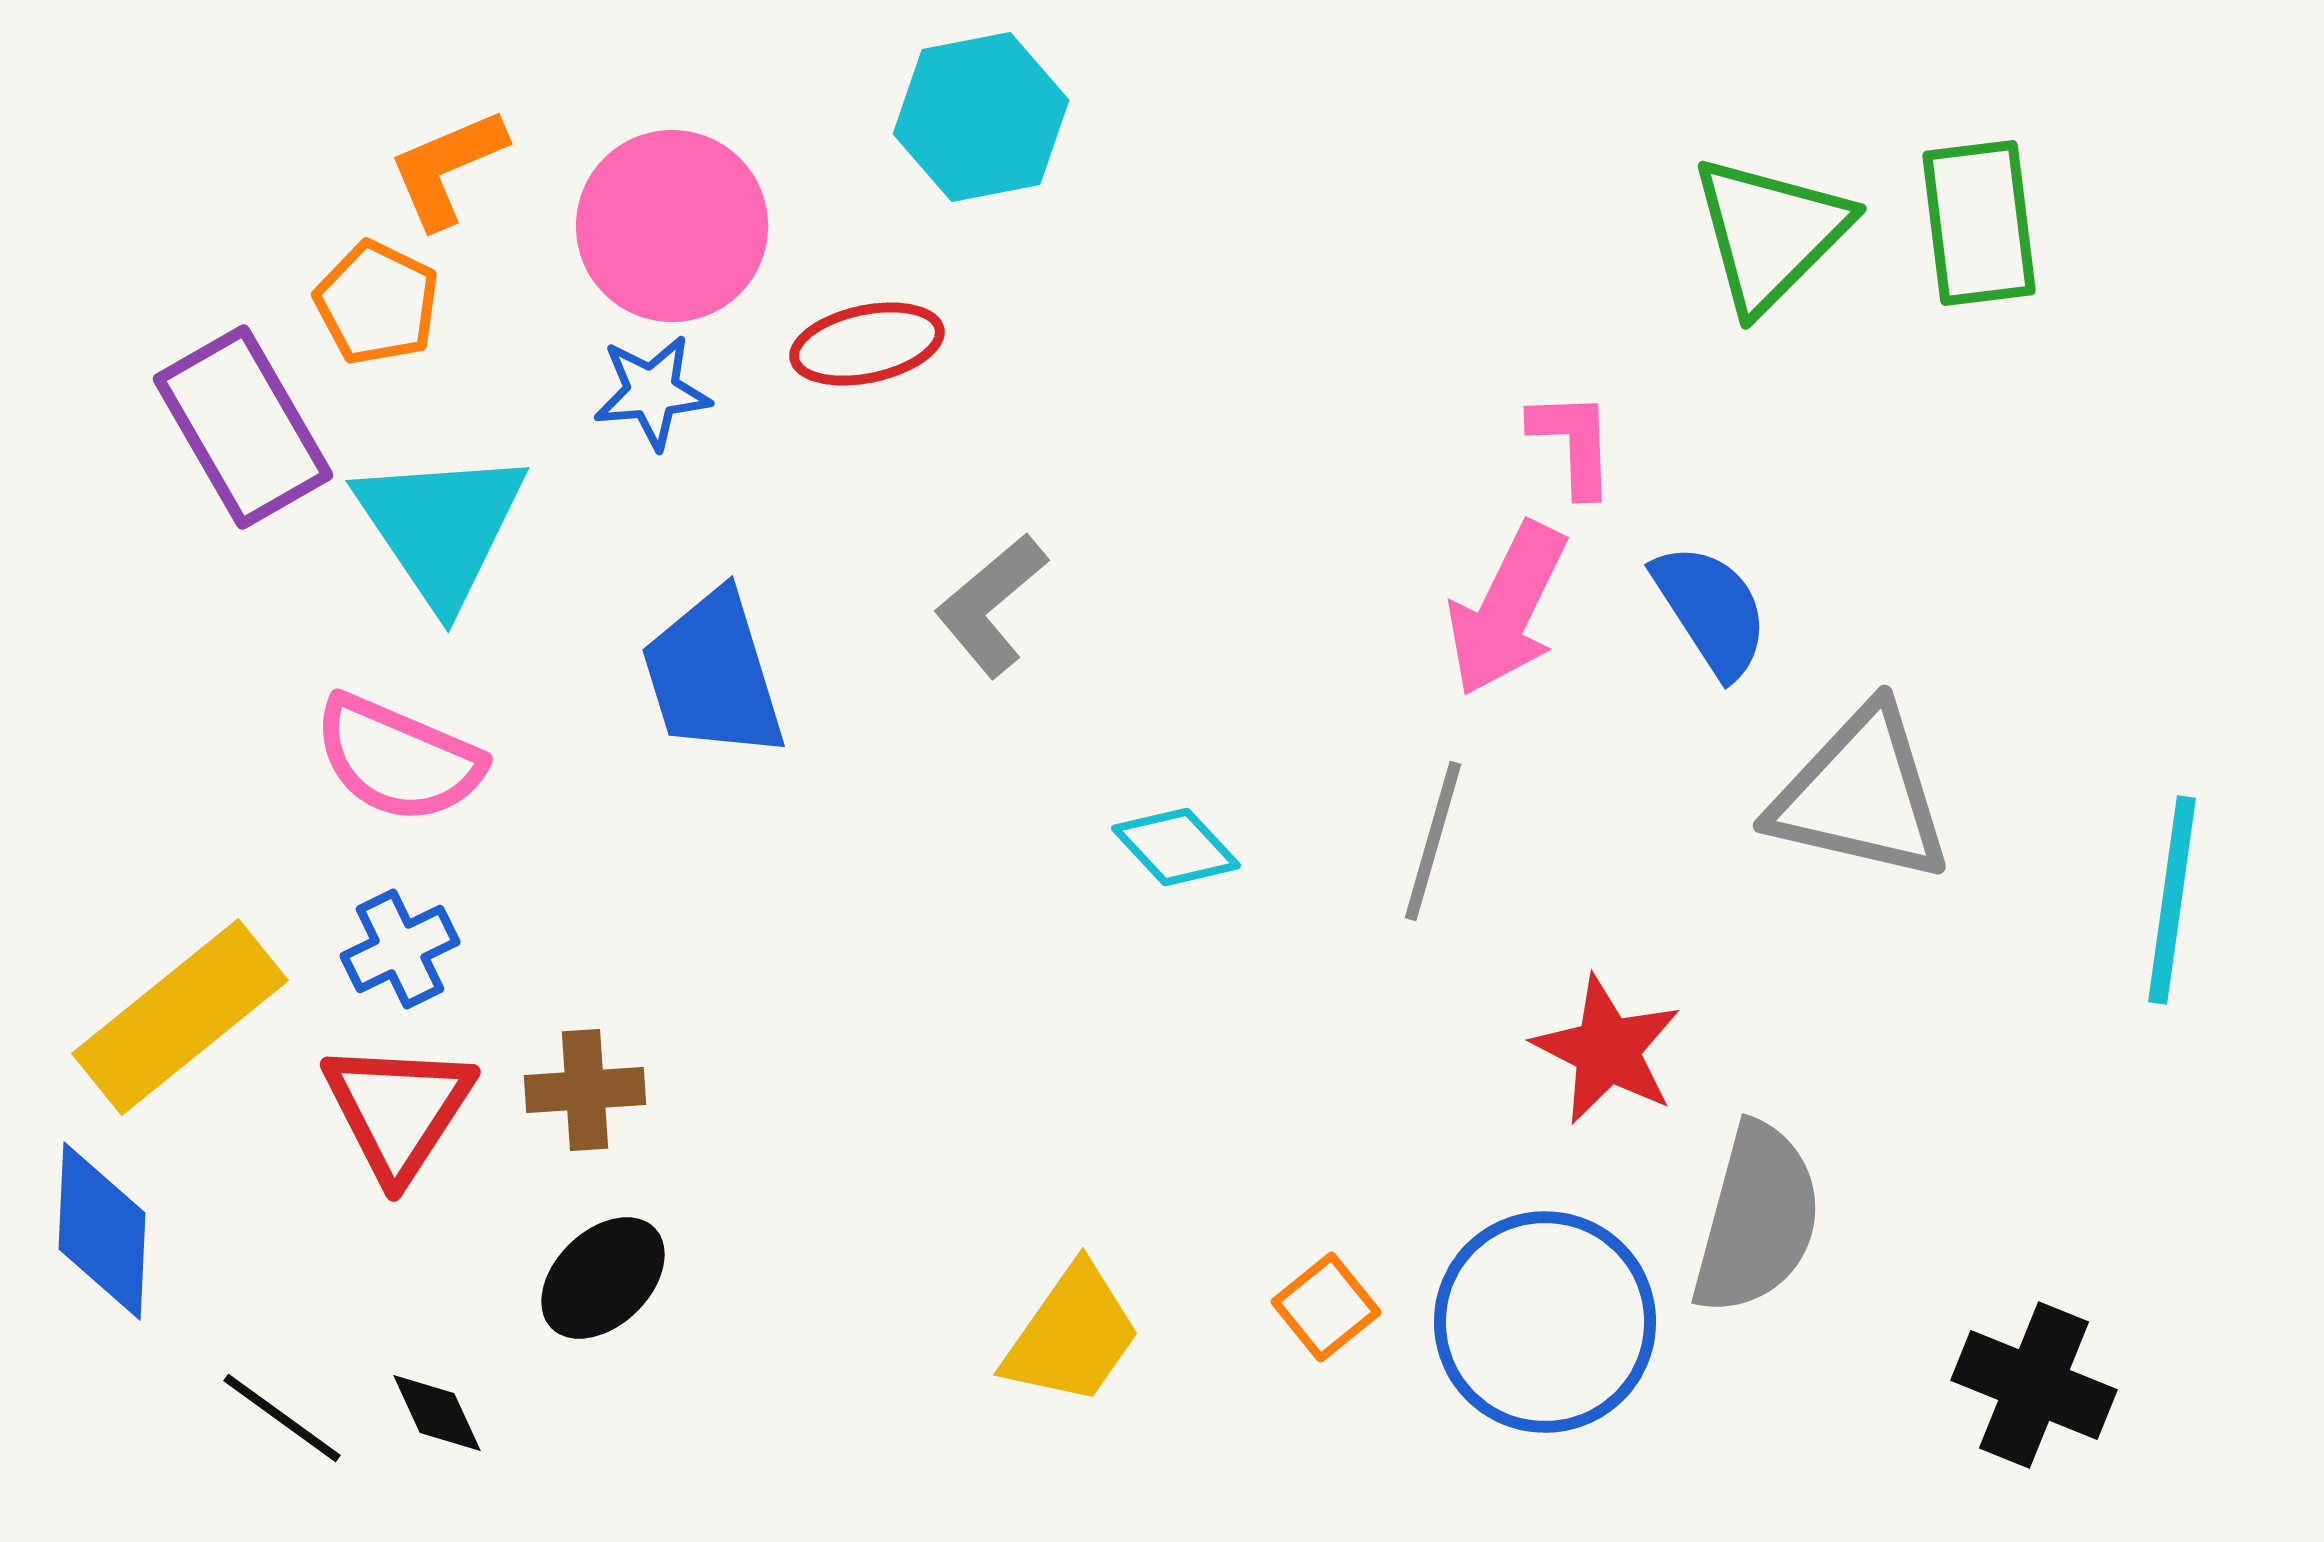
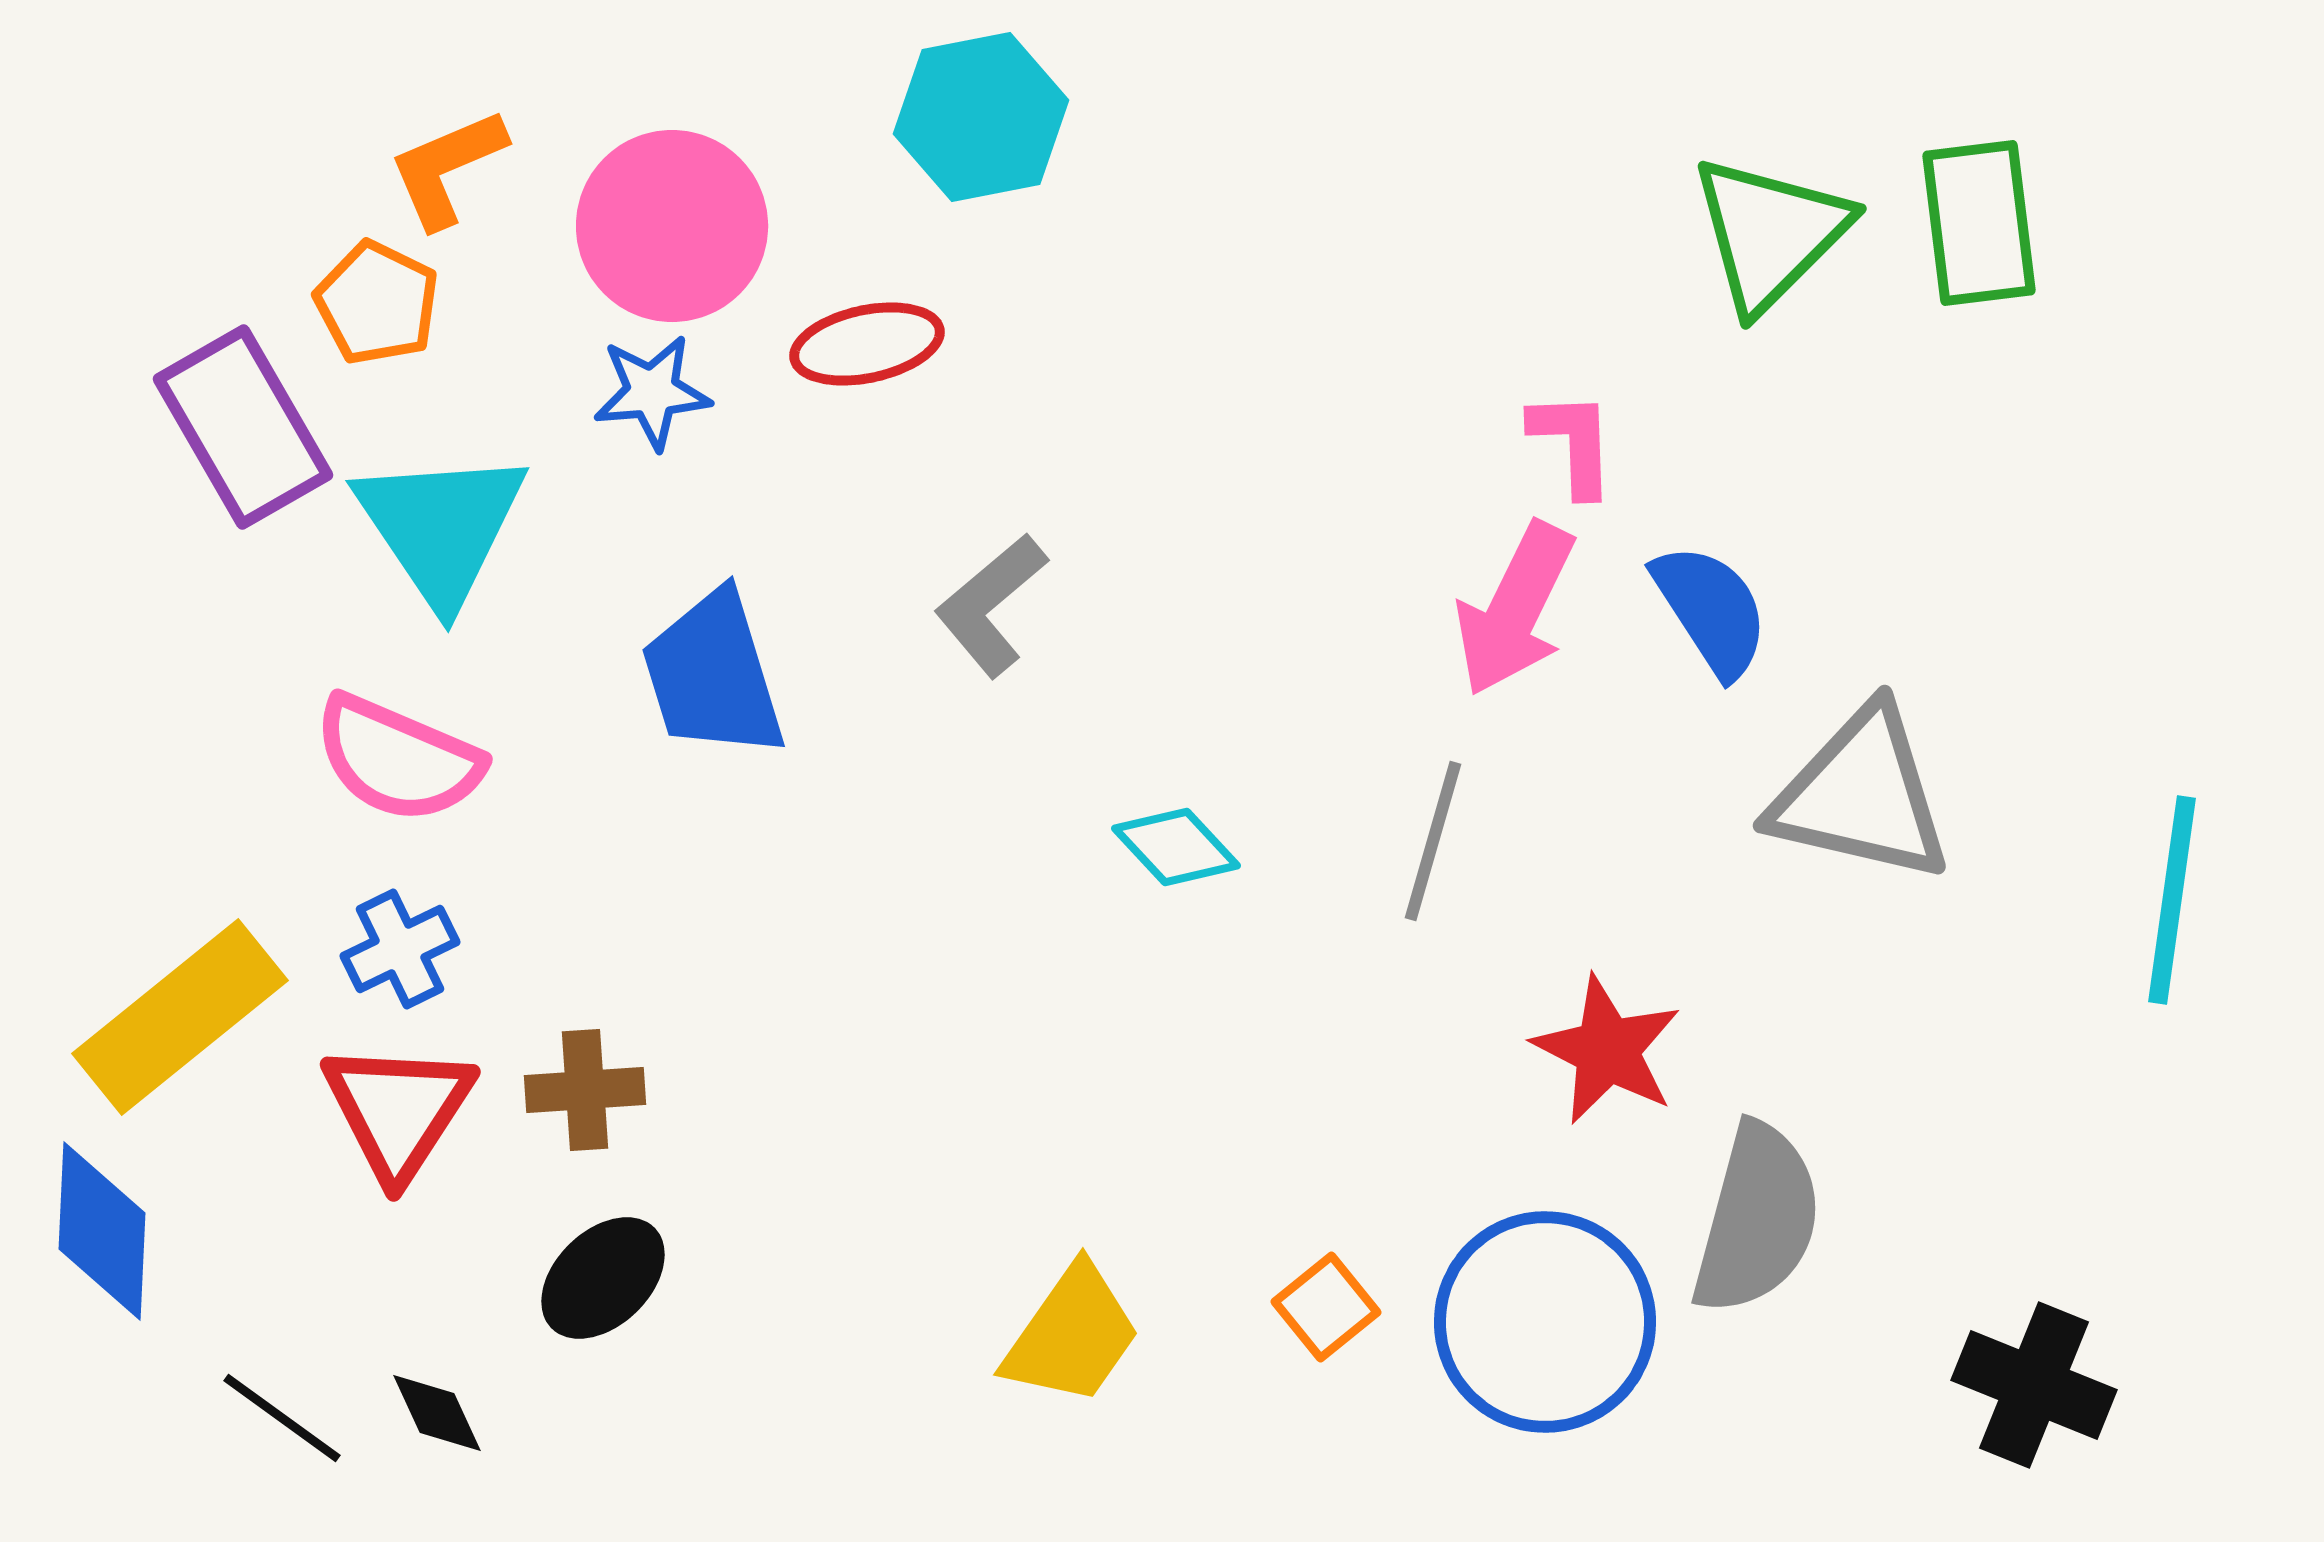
pink arrow: moved 8 px right
